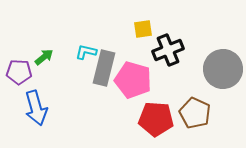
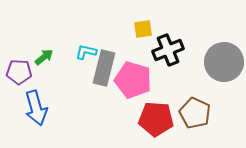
gray circle: moved 1 px right, 7 px up
